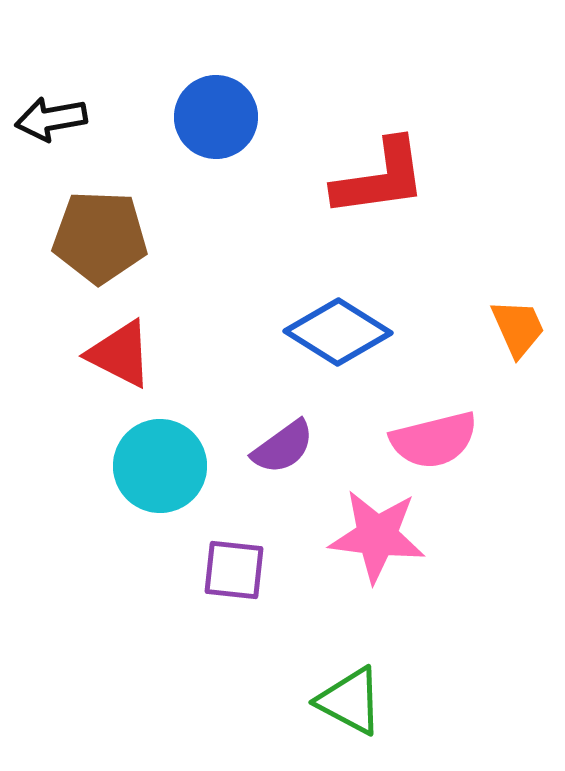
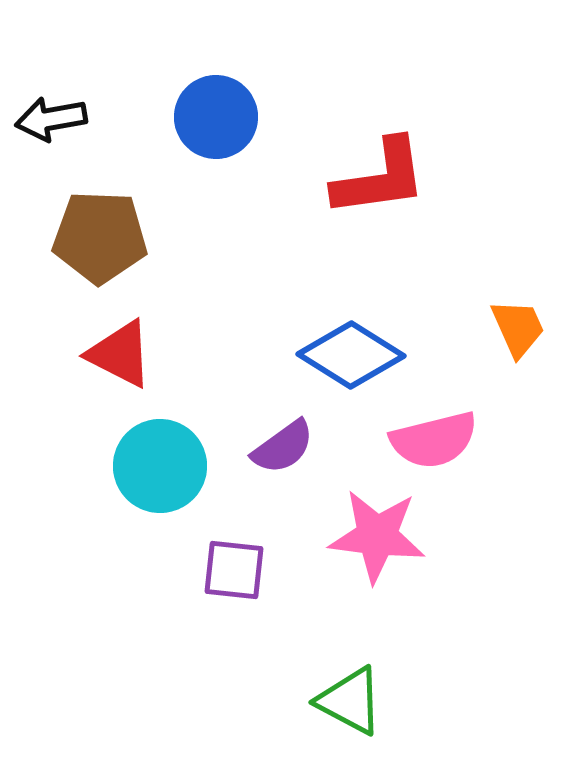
blue diamond: moved 13 px right, 23 px down
